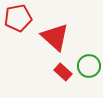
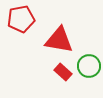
red pentagon: moved 3 px right, 1 px down
red triangle: moved 4 px right, 3 px down; rotated 32 degrees counterclockwise
